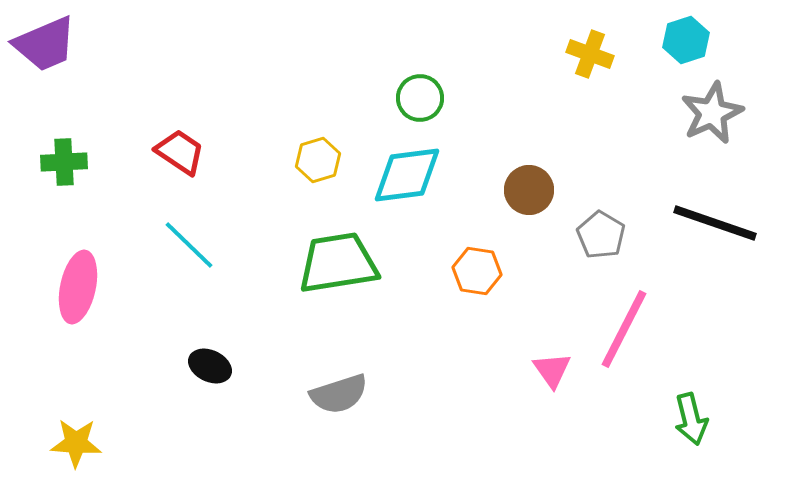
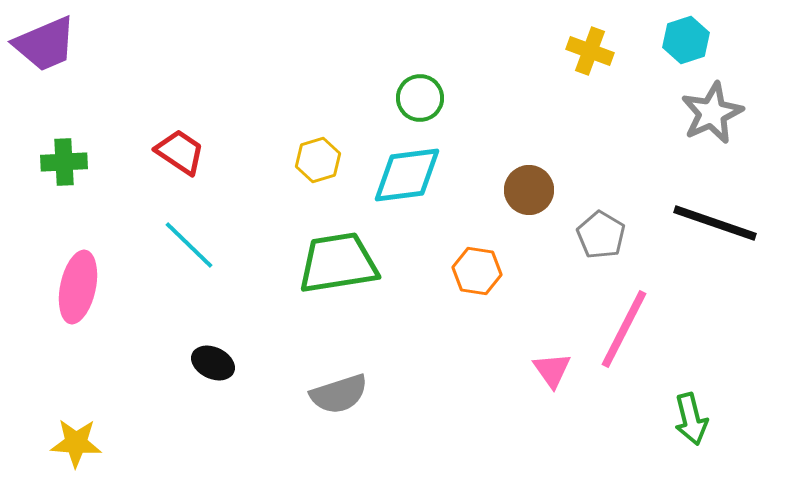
yellow cross: moved 3 px up
black ellipse: moved 3 px right, 3 px up
